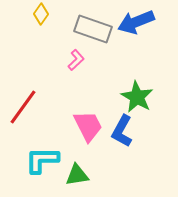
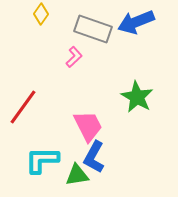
pink L-shape: moved 2 px left, 3 px up
blue L-shape: moved 28 px left, 26 px down
